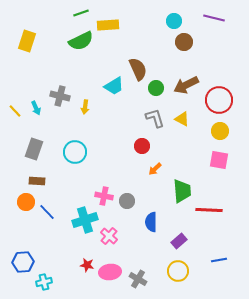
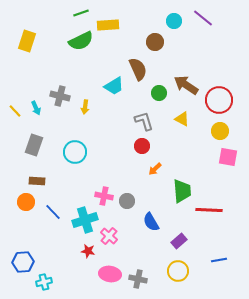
purple line at (214, 18): moved 11 px left; rotated 25 degrees clockwise
brown circle at (184, 42): moved 29 px left
brown arrow at (186, 85): rotated 60 degrees clockwise
green circle at (156, 88): moved 3 px right, 5 px down
gray L-shape at (155, 118): moved 11 px left, 3 px down
gray rectangle at (34, 149): moved 4 px up
pink square at (219, 160): moved 9 px right, 3 px up
blue line at (47, 212): moved 6 px right
blue semicircle at (151, 222): rotated 30 degrees counterclockwise
red star at (87, 265): moved 1 px right, 14 px up
pink ellipse at (110, 272): moved 2 px down; rotated 15 degrees clockwise
gray cross at (138, 279): rotated 18 degrees counterclockwise
